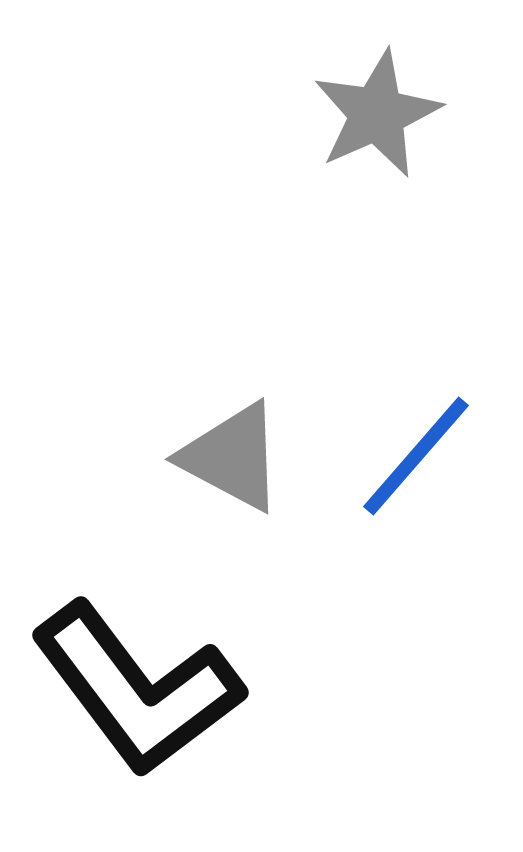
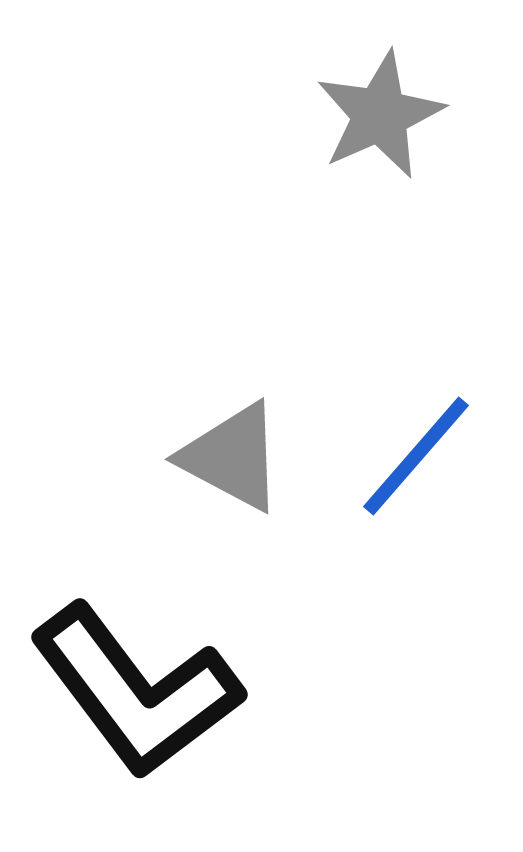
gray star: moved 3 px right, 1 px down
black L-shape: moved 1 px left, 2 px down
